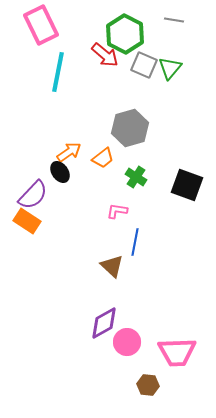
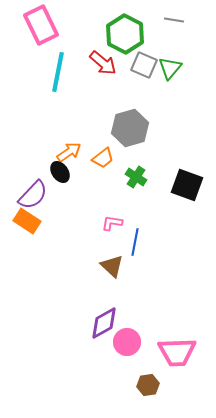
red arrow: moved 2 px left, 8 px down
pink L-shape: moved 5 px left, 12 px down
brown hexagon: rotated 15 degrees counterclockwise
